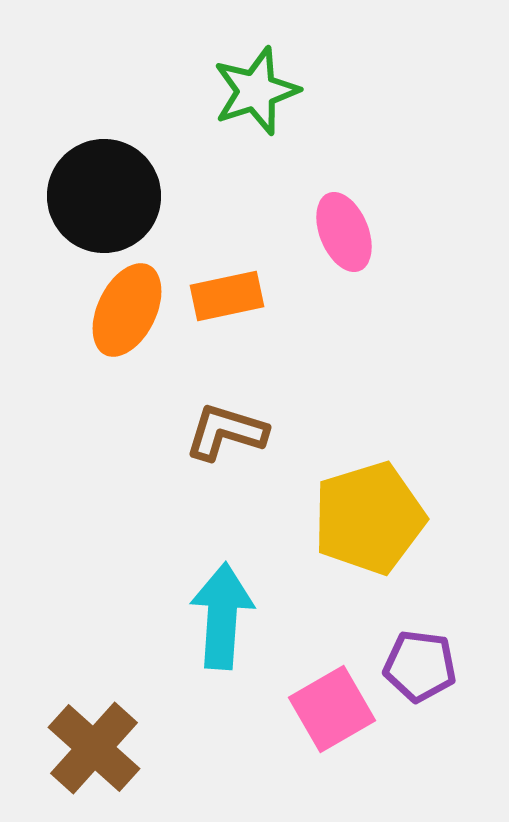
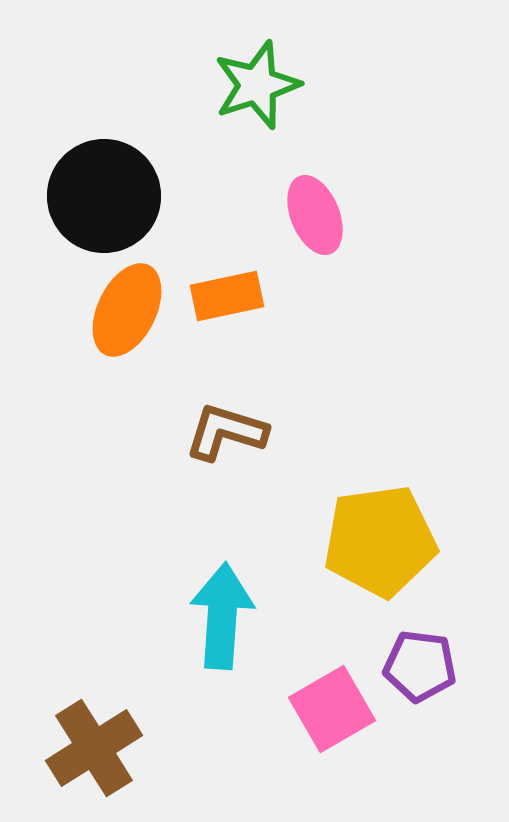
green star: moved 1 px right, 6 px up
pink ellipse: moved 29 px left, 17 px up
yellow pentagon: moved 11 px right, 23 px down; rotated 9 degrees clockwise
brown cross: rotated 16 degrees clockwise
